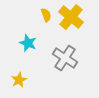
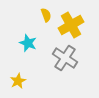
yellow cross: moved 8 px down; rotated 20 degrees clockwise
yellow star: moved 1 px left, 1 px down
